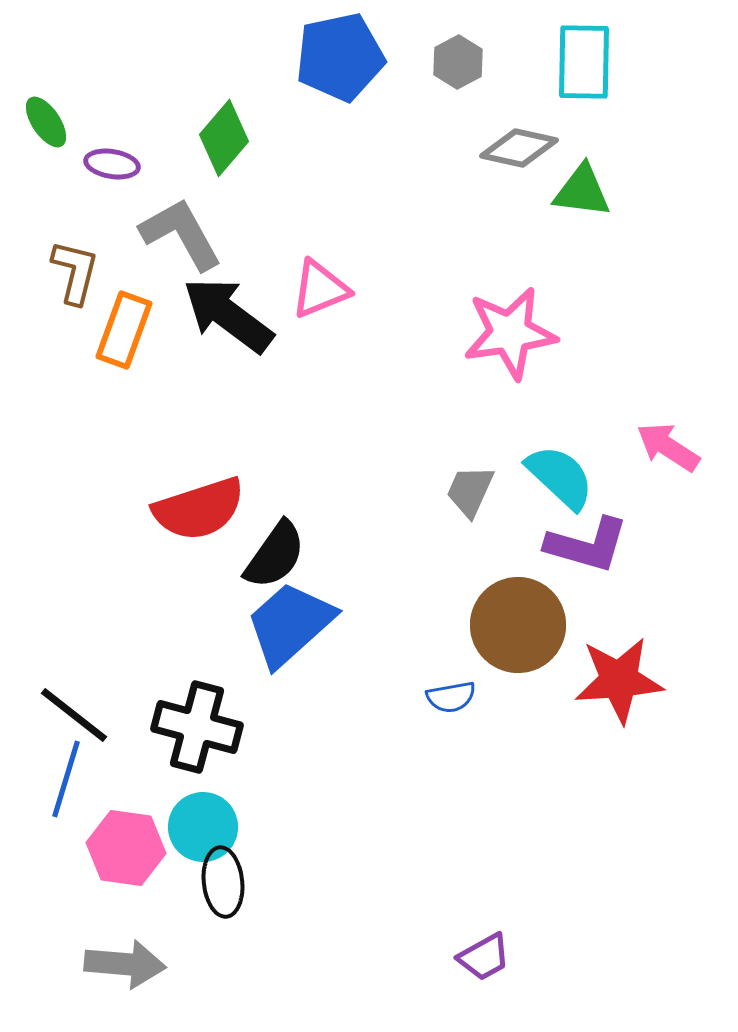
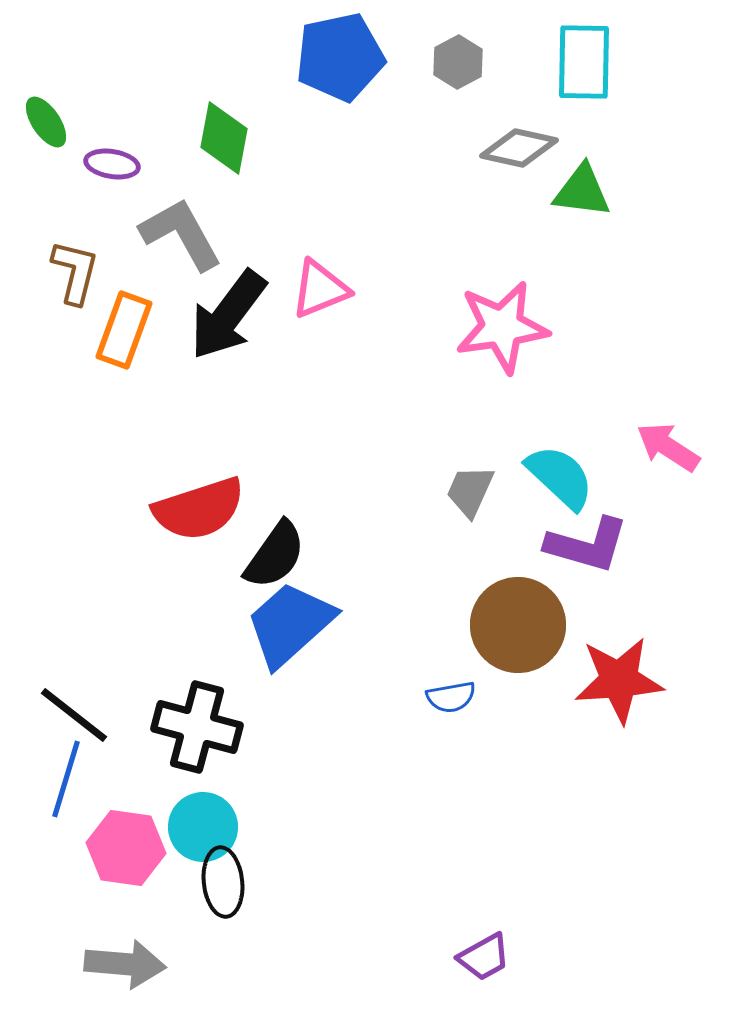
green diamond: rotated 30 degrees counterclockwise
black arrow: rotated 90 degrees counterclockwise
pink star: moved 8 px left, 6 px up
